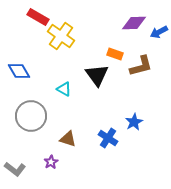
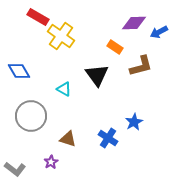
orange rectangle: moved 7 px up; rotated 14 degrees clockwise
